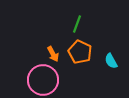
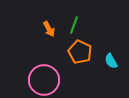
green line: moved 3 px left, 1 px down
orange arrow: moved 4 px left, 25 px up
pink circle: moved 1 px right
